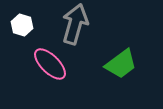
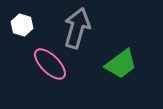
gray arrow: moved 2 px right, 4 px down
